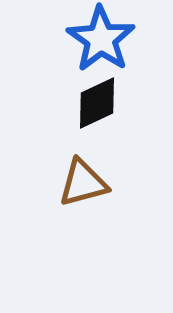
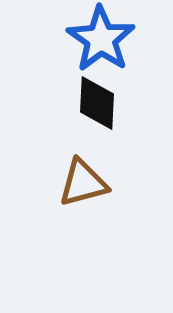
black diamond: rotated 62 degrees counterclockwise
